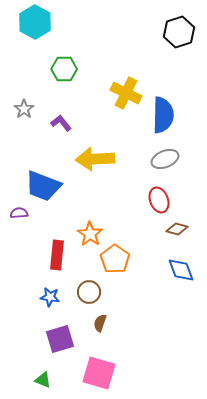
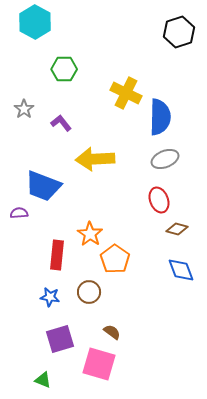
blue semicircle: moved 3 px left, 2 px down
brown semicircle: moved 12 px right, 9 px down; rotated 108 degrees clockwise
pink square: moved 9 px up
